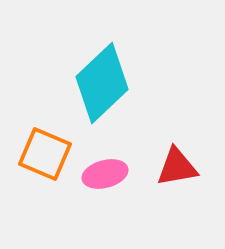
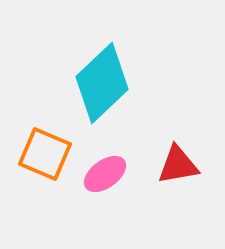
red triangle: moved 1 px right, 2 px up
pink ellipse: rotated 21 degrees counterclockwise
